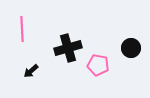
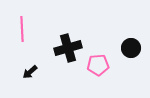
pink pentagon: rotated 15 degrees counterclockwise
black arrow: moved 1 px left, 1 px down
